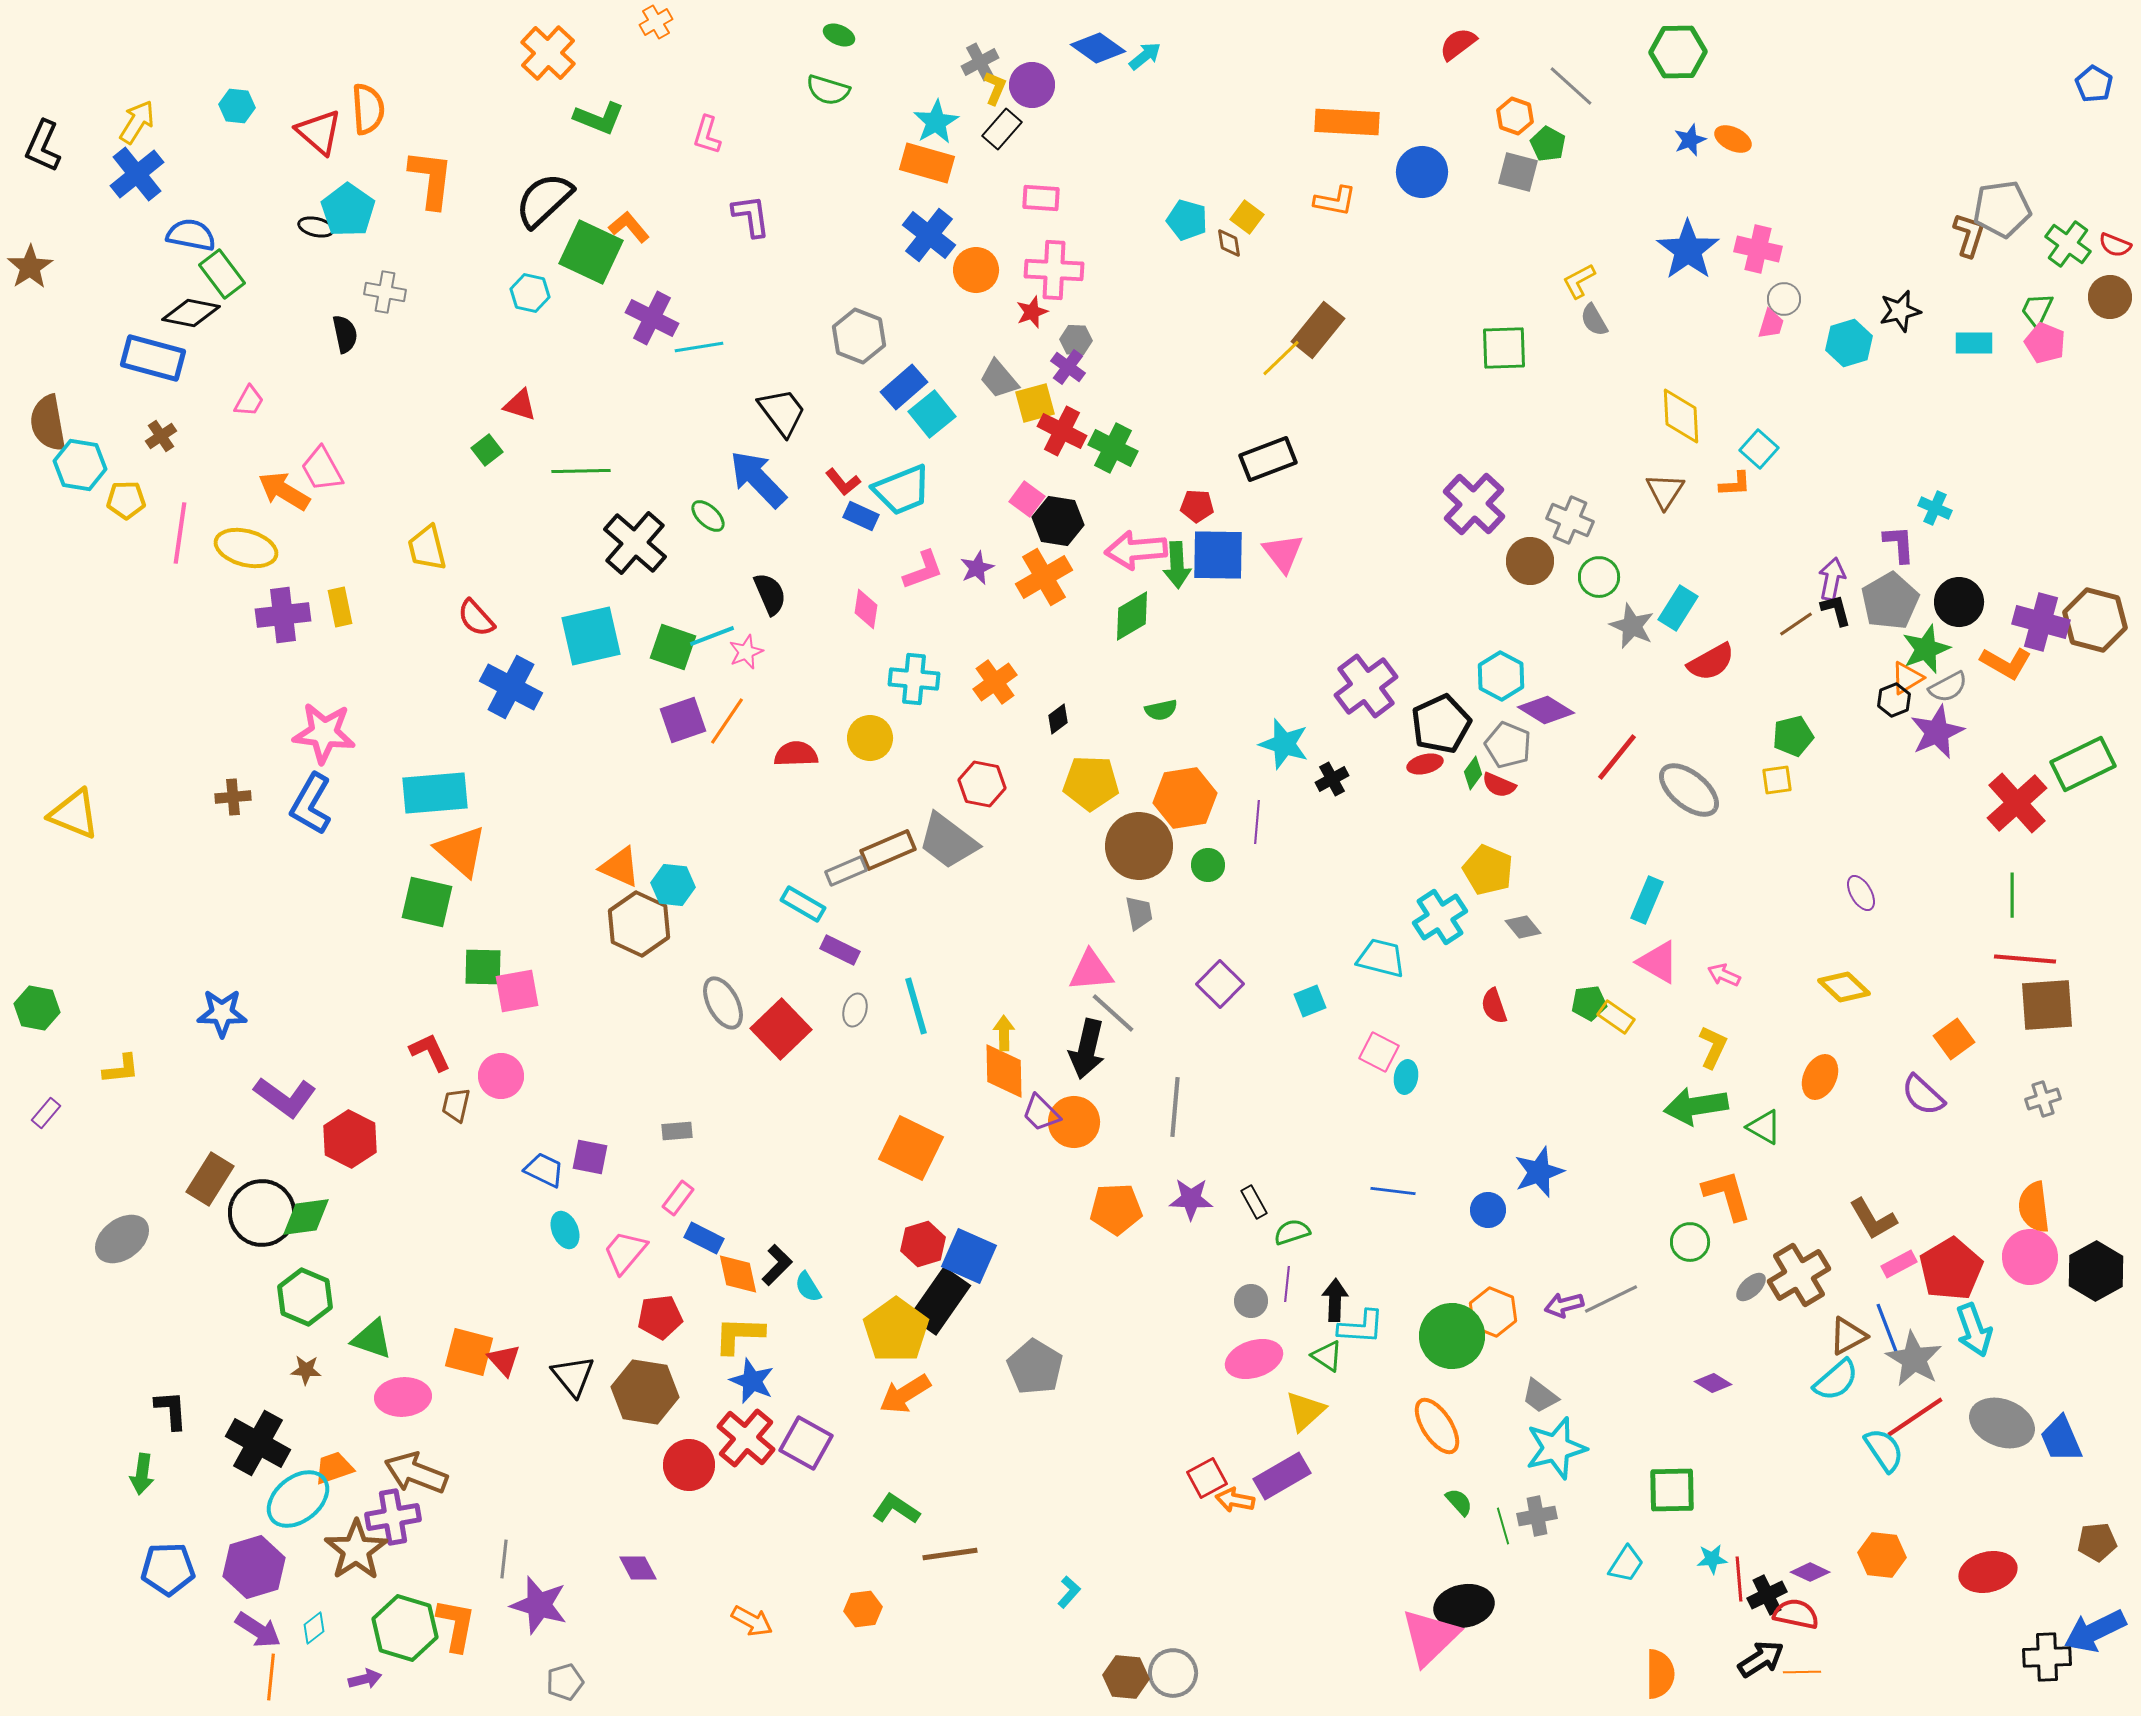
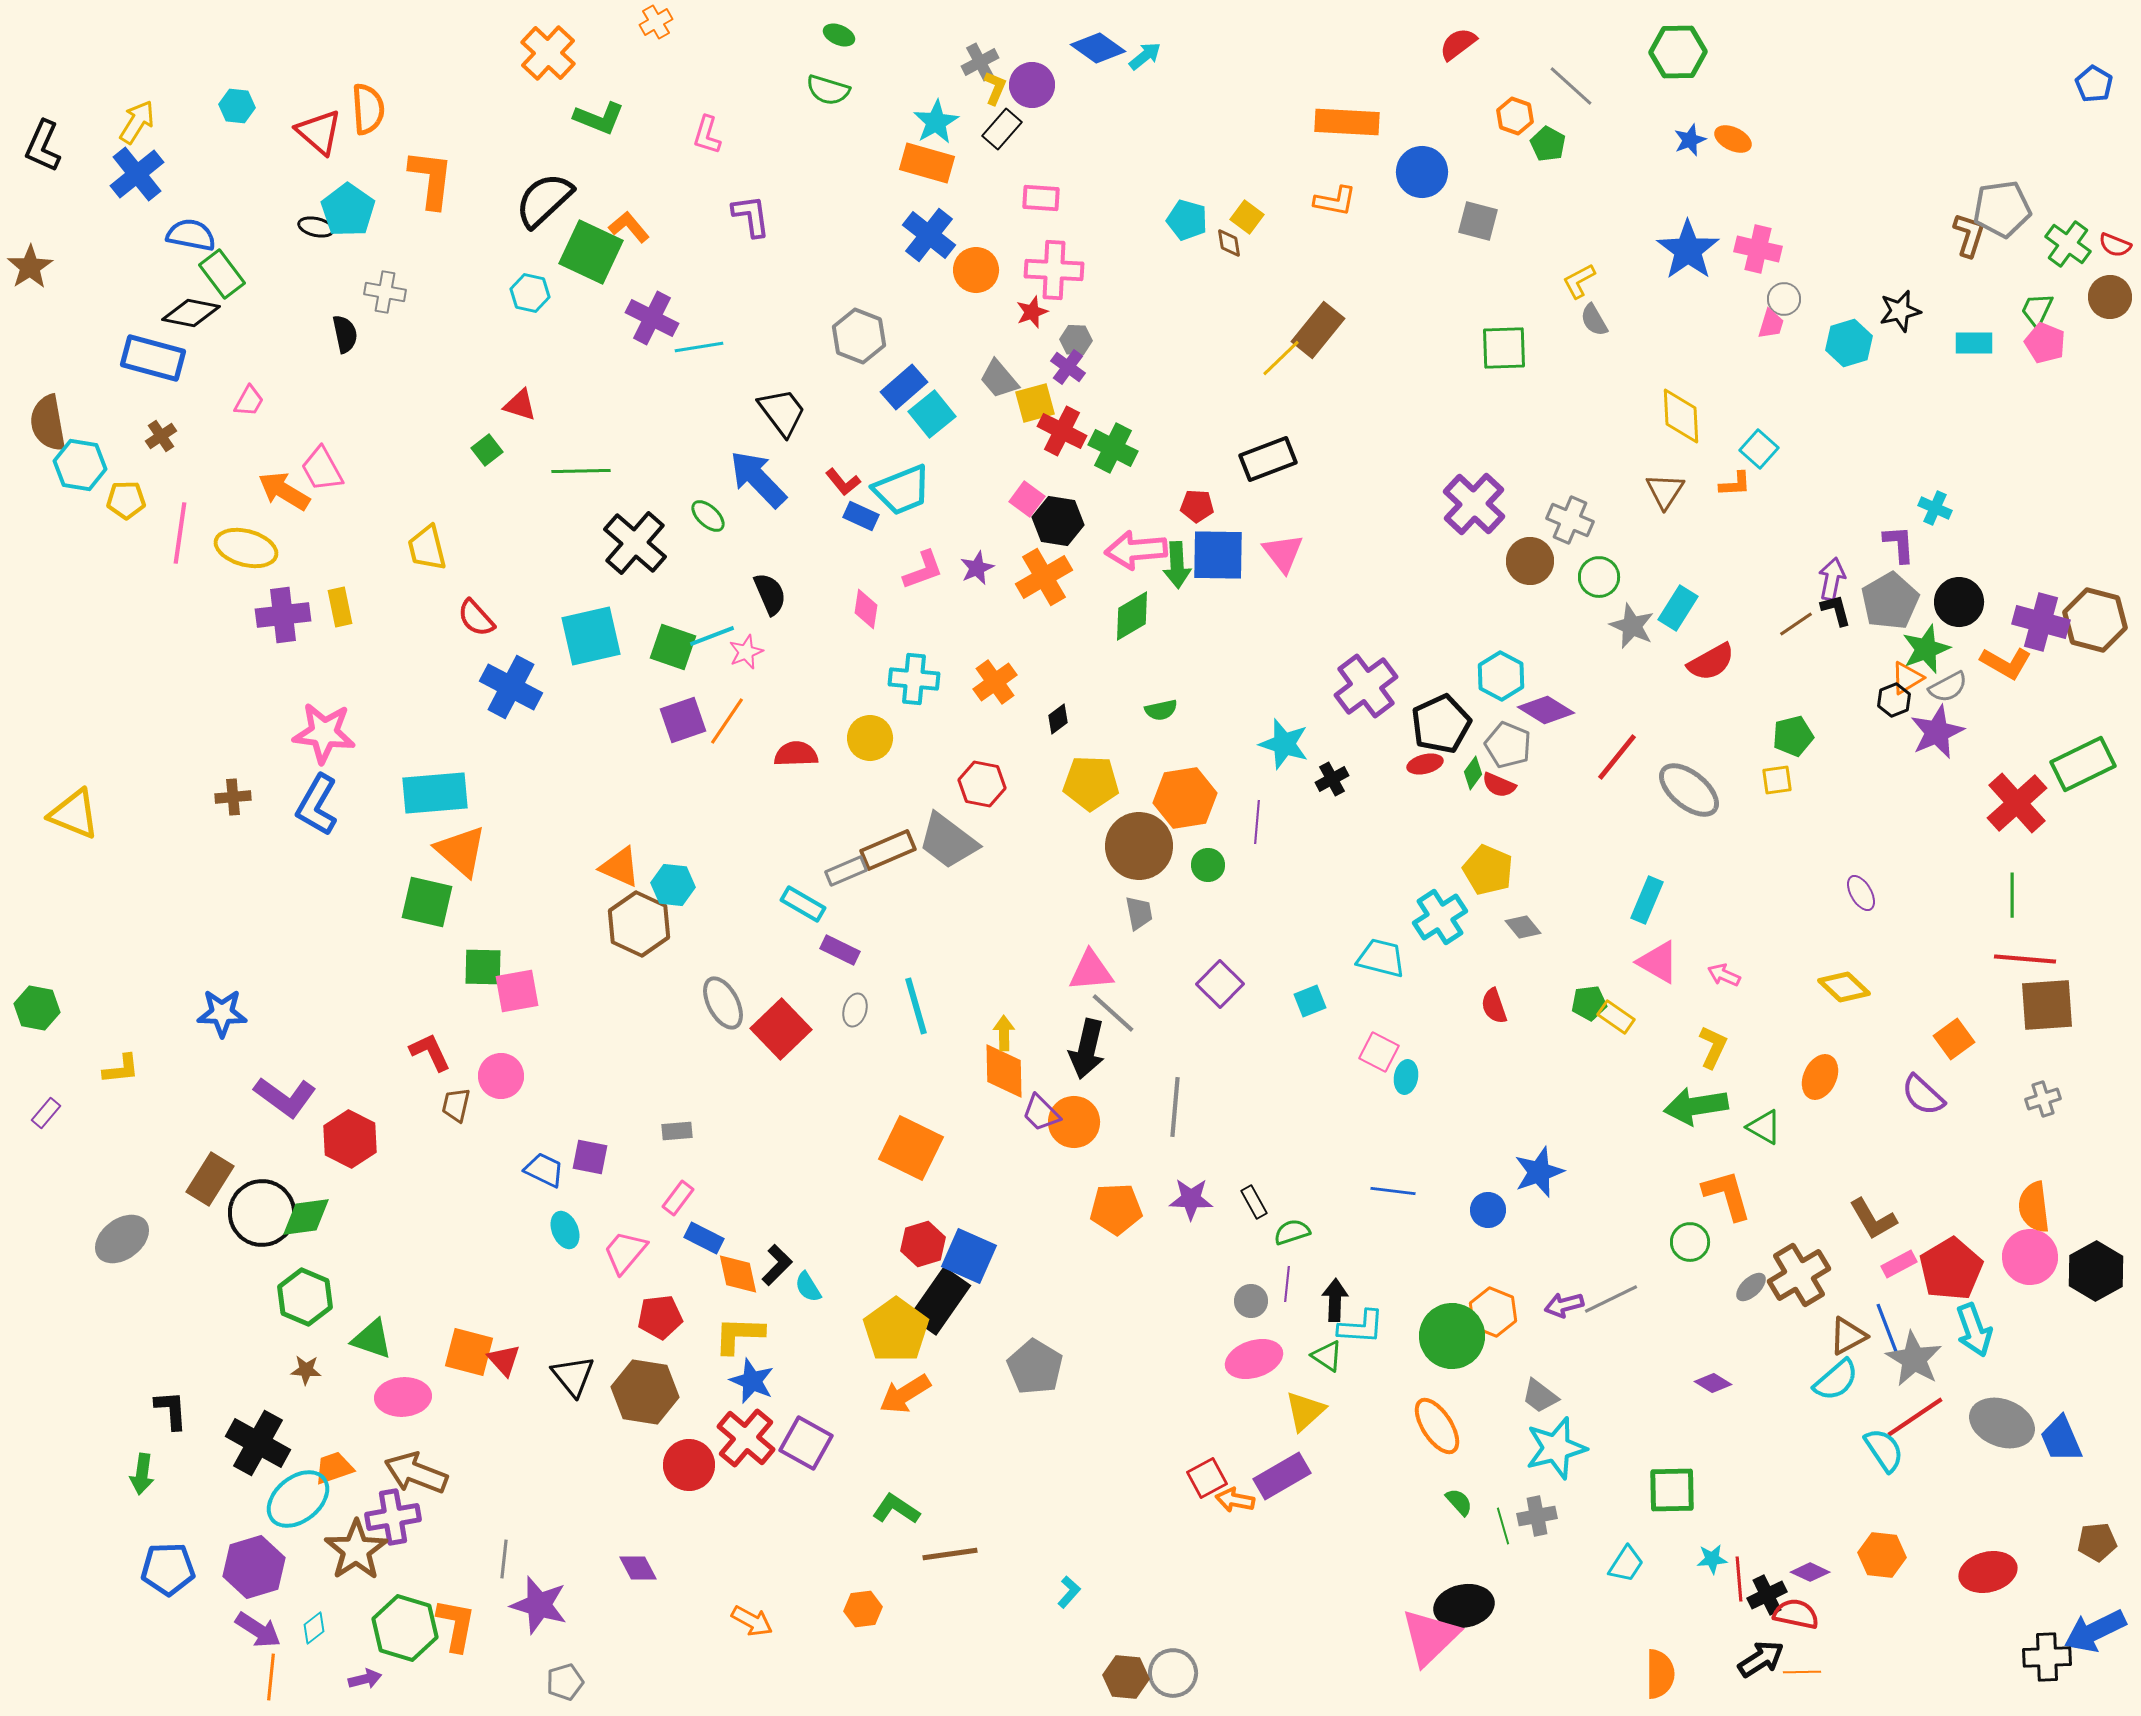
gray square at (1518, 172): moved 40 px left, 49 px down
blue L-shape at (311, 804): moved 6 px right, 1 px down
